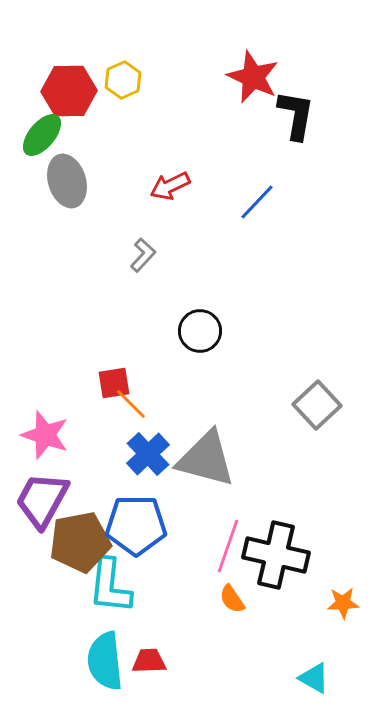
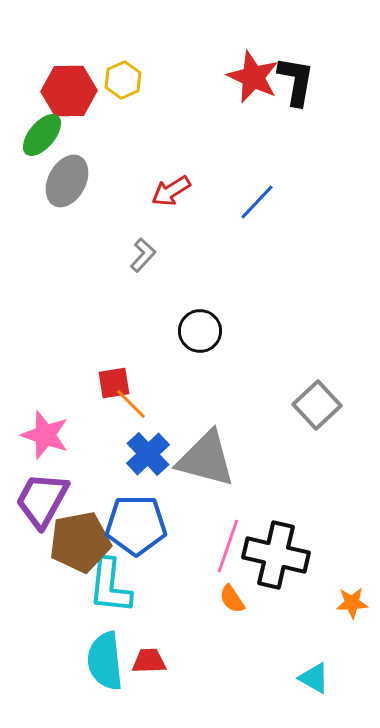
black L-shape: moved 34 px up
gray ellipse: rotated 45 degrees clockwise
red arrow: moved 1 px right, 5 px down; rotated 6 degrees counterclockwise
orange star: moved 9 px right
